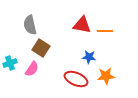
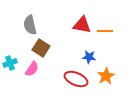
orange star: rotated 24 degrees counterclockwise
